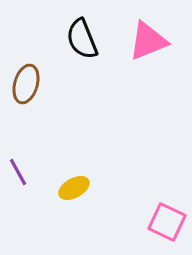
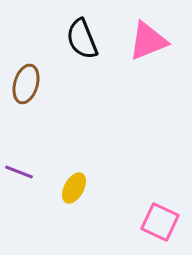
purple line: moved 1 px right; rotated 40 degrees counterclockwise
yellow ellipse: rotated 32 degrees counterclockwise
pink square: moved 7 px left
